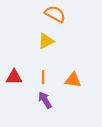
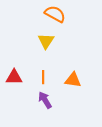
yellow triangle: rotated 30 degrees counterclockwise
